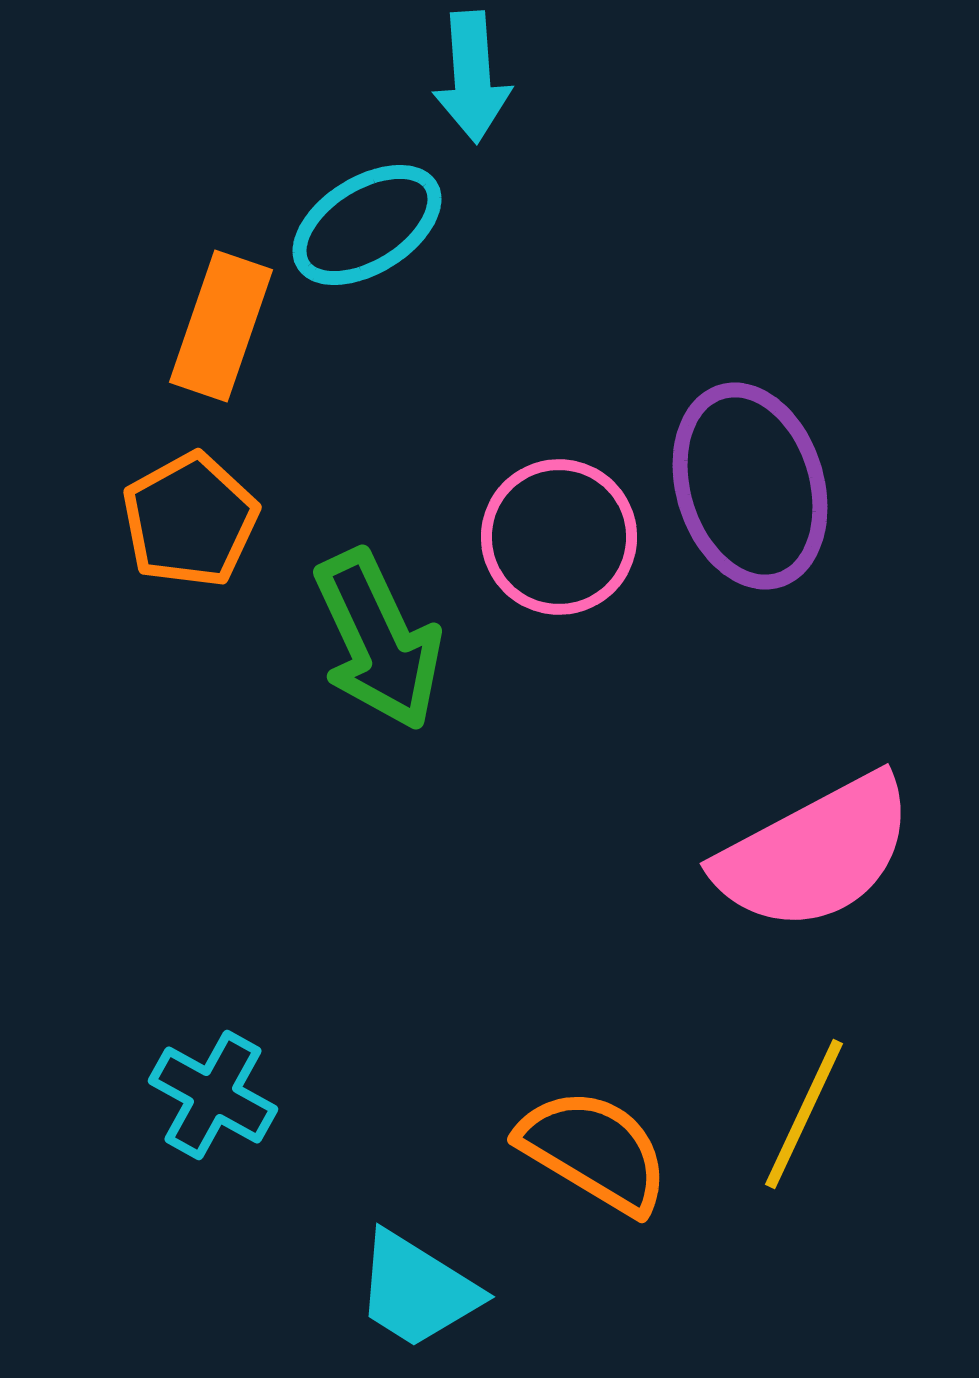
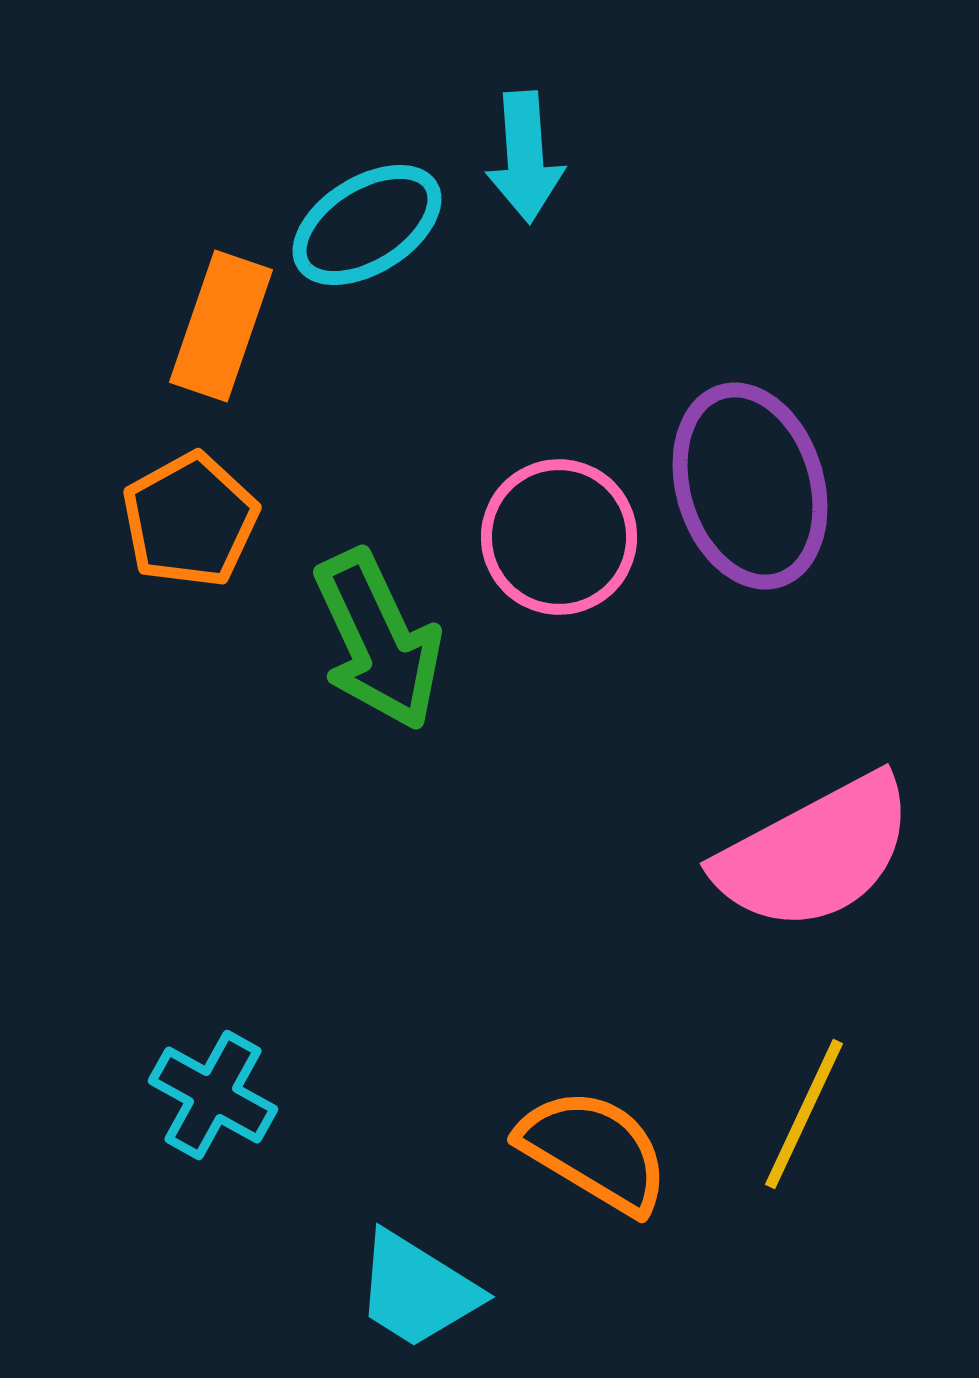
cyan arrow: moved 53 px right, 80 px down
